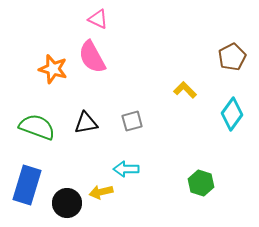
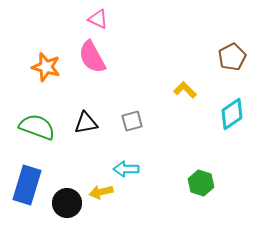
orange star: moved 7 px left, 2 px up
cyan diamond: rotated 20 degrees clockwise
